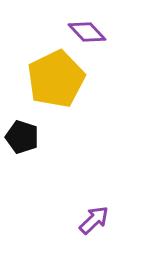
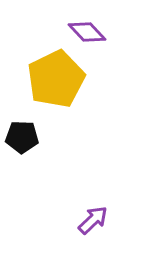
black pentagon: rotated 16 degrees counterclockwise
purple arrow: moved 1 px left
